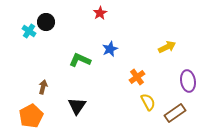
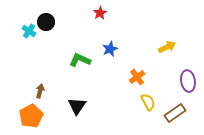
brown arrow: moved 3 px left, 4 px down
